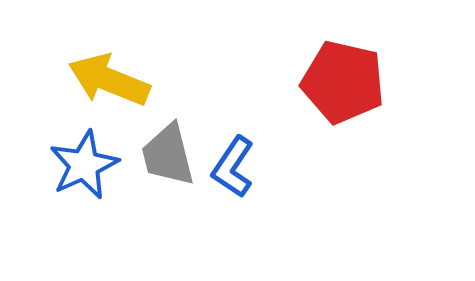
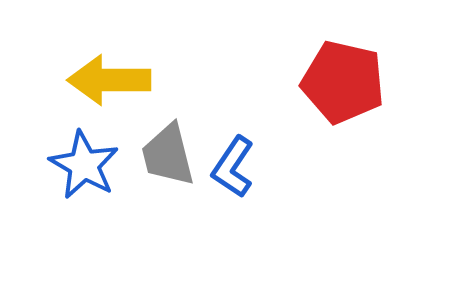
yellow arrow: rotated 22 degrees counterclockwise
blue star: rotated 18 degrees counterclockwise
